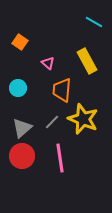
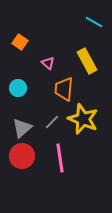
orange trapezoid: moved 2 px right, 1 px up
